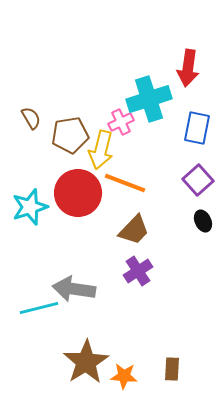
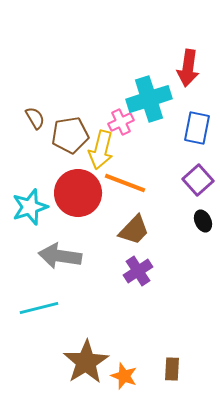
brown semicircle: moved 4 px right
gray arrow: moved 14 px left, 33 px up
orange star: rotated 16 degrees clockwise
